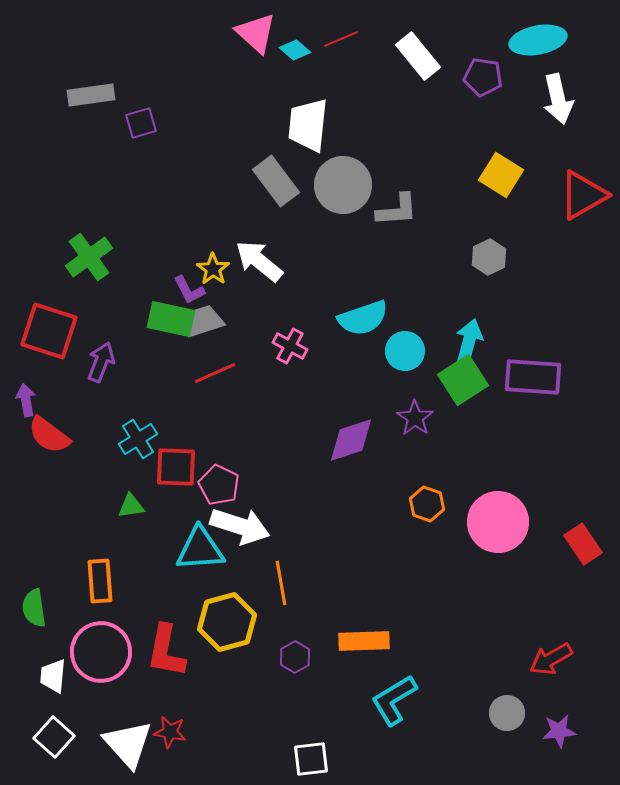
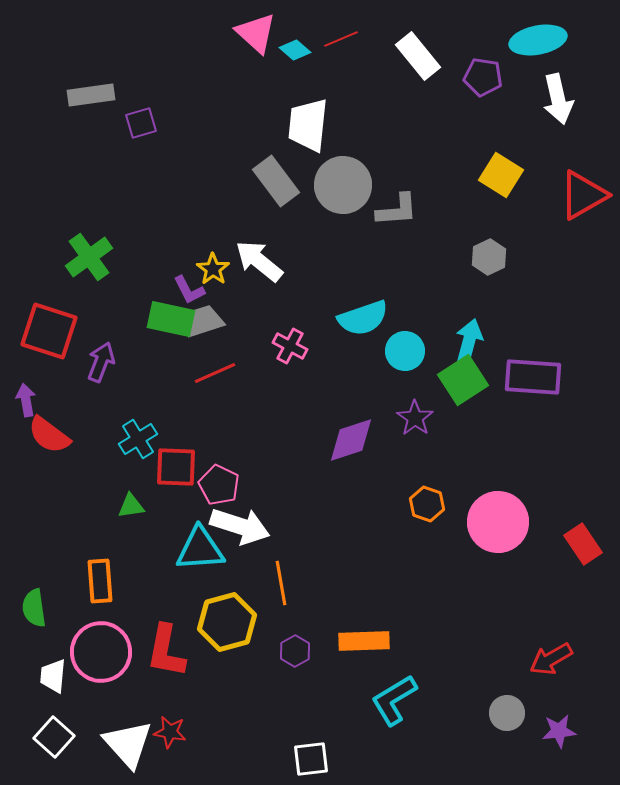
purple hexagon at (295, 657): moved 6 px up
